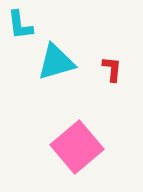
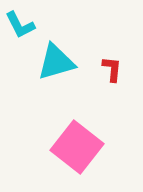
cyan L-shape: rotated 20 degrees counterclockwise
pink square: rotated 12 degrees counterclockwise
